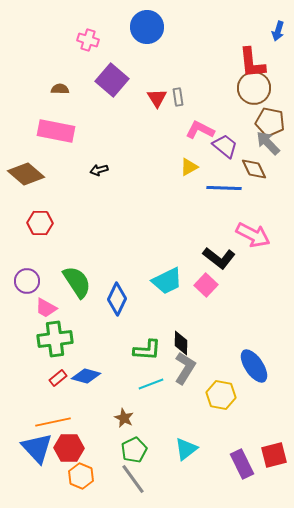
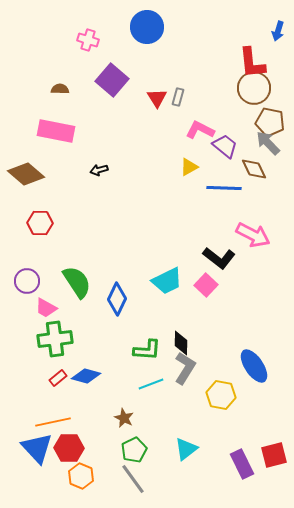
gray rectangle at (178, 97): rotated 24 degrees clockwise
